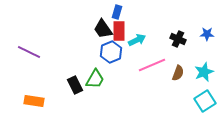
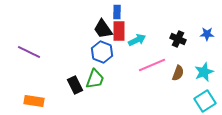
blue rectangle: rotated 16 degrees counterclockwise
blue hexagon: moved 9 px left; rotated 15 degrees counterclockwise
green trapezoid: rotated 10 degrees counterclockwise
